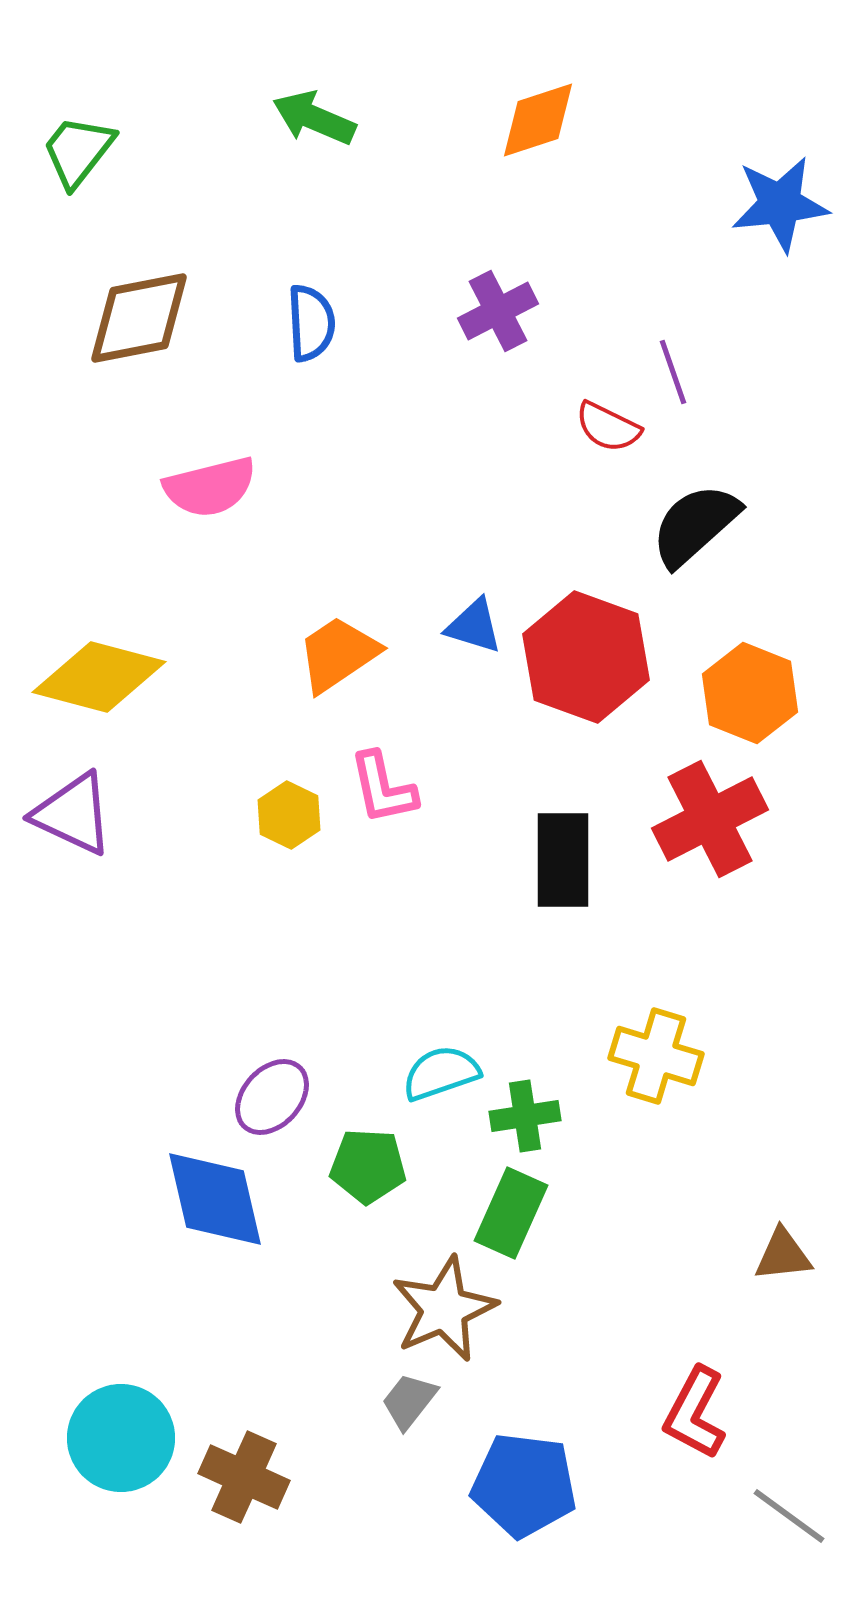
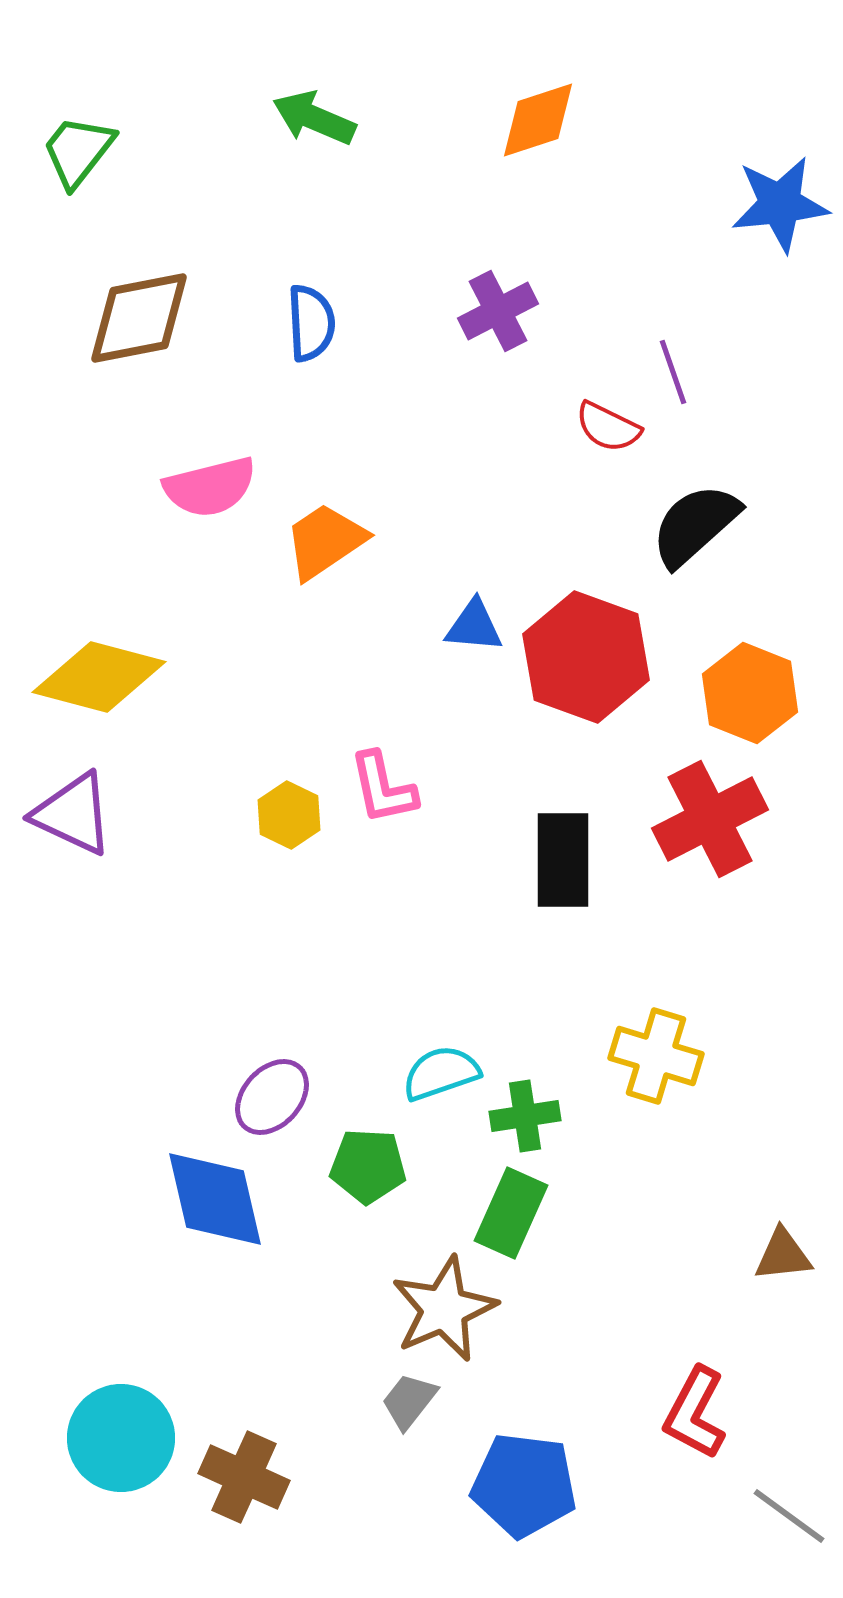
blue triangle: rotated 12 degrees counterclockwise
orange trapezoid: moved 13 px left, 113 px up
